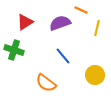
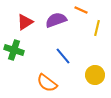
purple semicircle: moved 4 px left, 3 px up
orange semicircle: moved 1 px right
